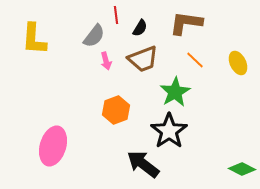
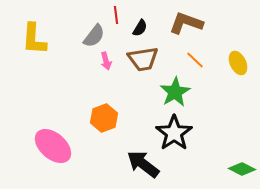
brown L-shape: rotated 12 degrees clockwise
brown trapezoid: rotated 12 degrees clockwise
orange hexagon: moved 12 px left, 8 px down
black star: moved 5 px right, 2 px down
pink ellipse: rotated 66 degrees counterclockwise
